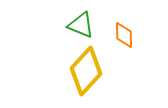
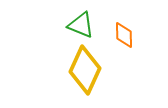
yellow diamond: moved 1 px left, 1 px up; rotated 18 degrees counterclockwise
